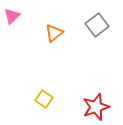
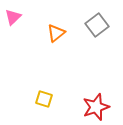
pink triangle: moved 1 px right, 1 px down
orange triangle: moved 2 px right
yellow square: rotated 18 degrees counterclockwise
